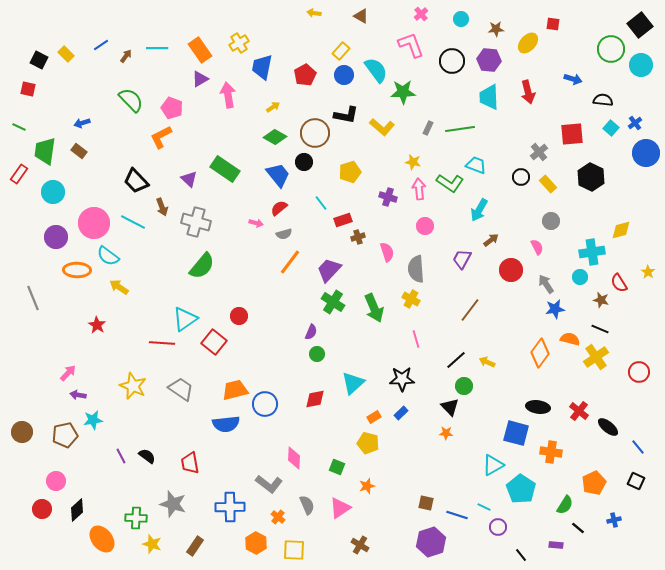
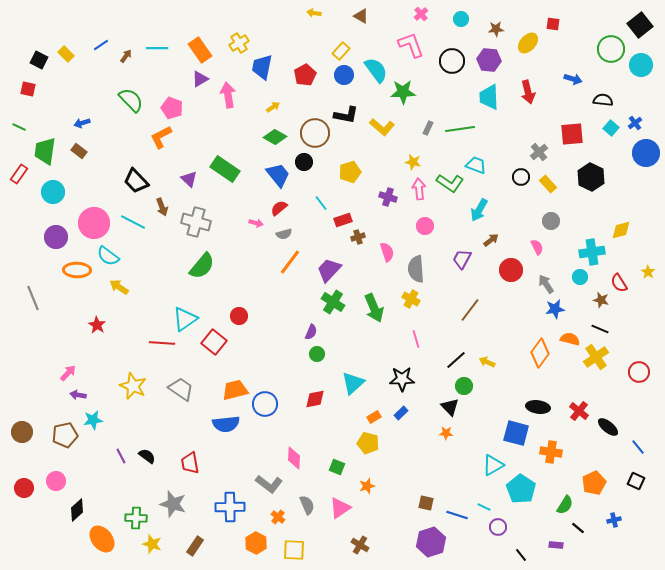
red circle at (42, 509): moved 18 px left, 21 px up
